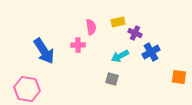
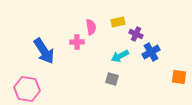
purple cross: moved 1 px right, 1 px down
pink cross: moved 1 px left, 3 px up
